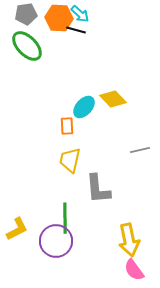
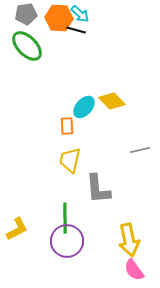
yellow diamond: moved 1 px left, 2 px down
purple circle: moved 11 px right
